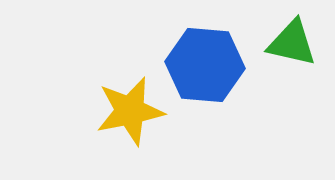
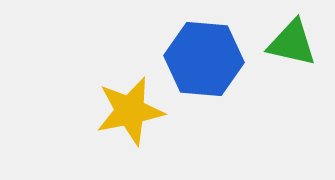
blue hexagon: moved 1 px left, 6 px up
